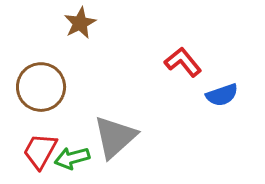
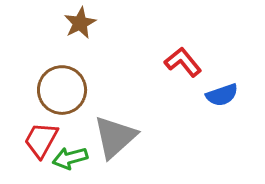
brown circle: moved 21 px right, 3 px down
red trapezoid: moved 1 px right, 11 px up
green arrow: moved 2 px left
